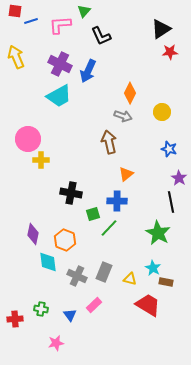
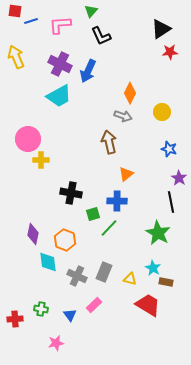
green triangle: moved 7 px right
